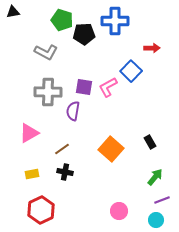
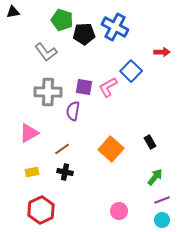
blue cross: moved 6 px down; rotated 28 degrees clockwise
red arrow: moved 10 px right, 4 px down
gray L-shape: rotated 25 degrees clockwise
yellow rectangle: moved 2 px up
cyan circle: moved 6 px right
